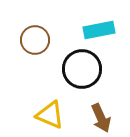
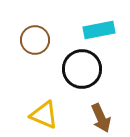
yellow triangle: moved 6 px left
